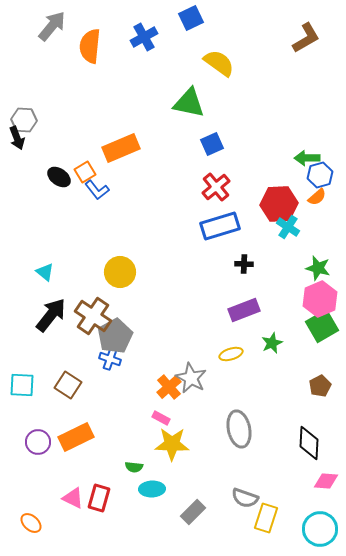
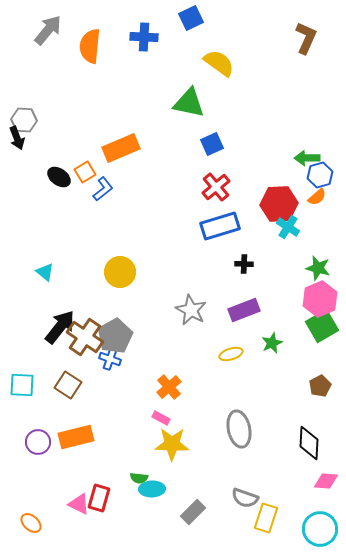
gray arrow at (52, 26): moved 4 px left, 4 px down
blue cross at (144, 37): rotated 32 degrees clockwise
brown L-shape at (306, 38): rotated 36 degrees counterclockwise
blue L-shape at (97, 190): moved 6 px right, 1 px up; rotated 90 degrees counterclockwise
black arrow at (51, 315): moved 9 px right, 12 px down
brown cross at (93, 316): moved 8 px left, 21 px down
gray star at (191, 378): moved 68 px up
orange rectangle at (76, 437): rotated 12 degrees clockwise
green semicircle at (134, 467): moved 5 px right, 11 px down
pink triangle at (73, 498): moved 6 px right, 6 px down
